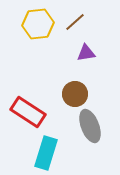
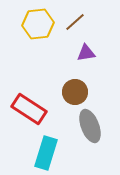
brown circle: moved 2 px up
red rectangle: moved 1 px right, 3 px up
